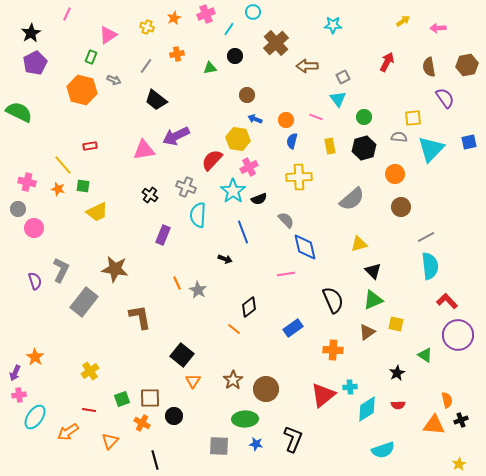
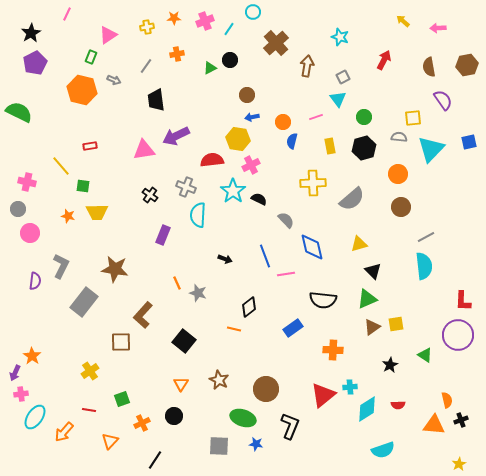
pink cross at (206, 14): moved 1 px left, 7 px down
orange star at (174, 18): rotated 24 degrees clockwise
yellow arrow at (403, 21): rotated 104 degrees counterclockwise
cyan star at (333, 25): moved 7 px right, 12 px down; rotated 18 degrees clockwise
yellow cross at (147, 27): rotated 32 degrees counterclockwise
black circle at (235, 56): moved 5 px left, 4 px down
red arrow at (387, 62): moved 3 px left, 2 px up
brown arrow at (307, 66): rotated 100 degrees clockwise
green triangle at (210, 68): rotated 16 degrees counterclockwise
purple semicircle at (445, 98): moved 2 px left, 2 px down
black trapezoid at (156, 100): rotated 45 degrees clockwise
pink line at (316, 117): rotated 40 degrees counterclockwise
blue arrow at (255, 119): moved 3 px left, 2 px up; rotated 32 degrees counterclockwise
orange circle at (286, 120): moved 3 px left, 2 px down
red semicircle at (212, 160): rotated 40 degrees clockwise
yellow line at (63, 165): moved 2 px left, 1 px down
pink cross at (249, 167): moved 2 px right, 2 px up
orange circle at (395, 174): moved 3 px right
yellow cross at (299, 177): moved 14 px right, 6 px down
orange star at (58, 189): moved 10 px right, 27 px down
black semicircle at (259, 199): rotated 133 degrees counterclockwise
yellow trapezoid at (97, 212): rotated 25 degrees clockwise
pink circle at (34, 228): moved 4 px left, 5 px down
blue line at (243, 232): moved 22 px right, 24 px down
blue diamond at (305, 247): moved 7 px right
cyan semicircle at (430, 266): moved 6 px left
gray L-shape at (61, 270): moved 4 px up
purple semicircle at (35, 281): rotated 24 degrees clockwise
gray star at (198, 290): moved 3 px down; rotated 12 degrees counterclockwise
black semicircle at (333, 300): moved 10 px left; rotated 120 degrees clockwise
green triangle at (373, 300): moved 6 px left, 1 px up
red L-shape at (447, 301): moved 16 px right; rotated 135 degrees counterclockwise
brown L-shape at (140, 317): moved 3 px right, 2 px up; rotated 128 degrees counterclockwise
yellow square at (396, 324): rotated 21 degrees counterclockwise
orange line at (234, 329): rotated 24 degrees counterclockwise
brown triangle at (367, 332): moved 5 px right, 5 px up
black square at (182, 355): moved 2 px right, 14 px up
orange star at (35, 357): moved 3 px left, 1 px up
black star at (397, 373): moved 7 px left, 8 px up
brown star at (233, 380): moved 14 px left; rotated 12 degrees counterclockwise
orange triangle at (193, 381): moved 12 px left, 3 px down
pink cross at (19, 395): moved 2 px right, 1 px up
brown square at (150, 398): moved 29 px left, 56 px up
green ellipse at (245, 419): moved 2 px left, 1 px up; rotated 20 degrees clockwise
orange cross at (142, 423): rotated 35 degrees clockwise
orange arrow at (68, 432): moved 4 px left; rotated 15 degrees counterclockwise
black L-shape at (293, 439): moved 3 px left, 13 px up
black line at (155, 460): rotated 48 degrees clockwise
